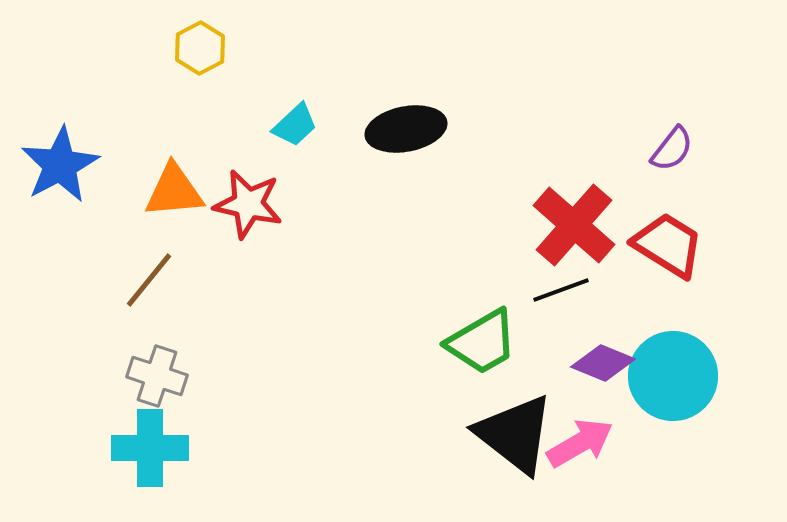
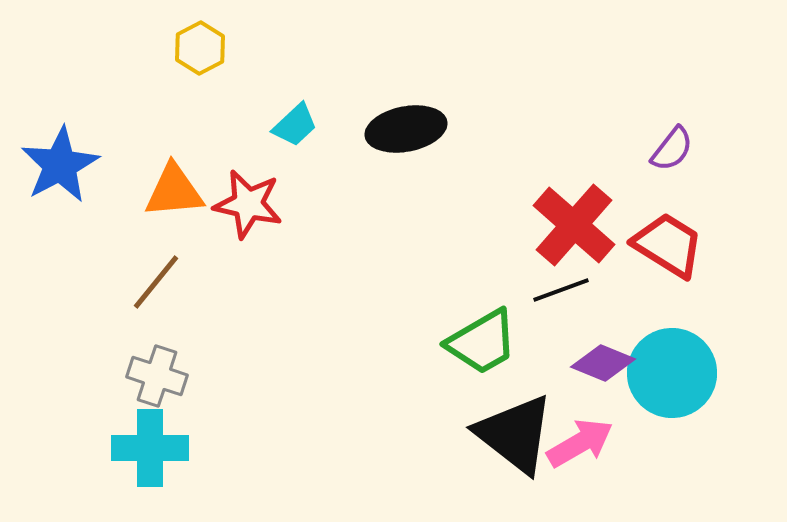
brown line: moved 7 px right, 2 px down
cyan circle: moved 1 px left, 3 px up
